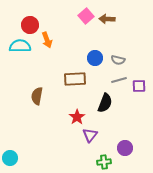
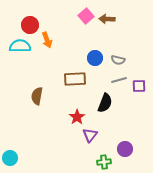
purple circle: moved 1 px down
